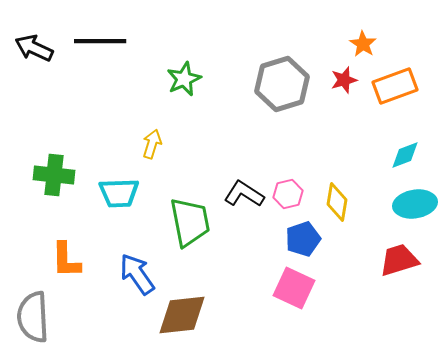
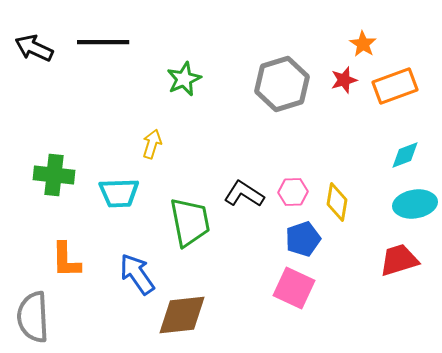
black line: moved 3 px right, 1 px down
pink hexagon: moved 5 px right, 2 px up; rotated 12 degrees clockwise
